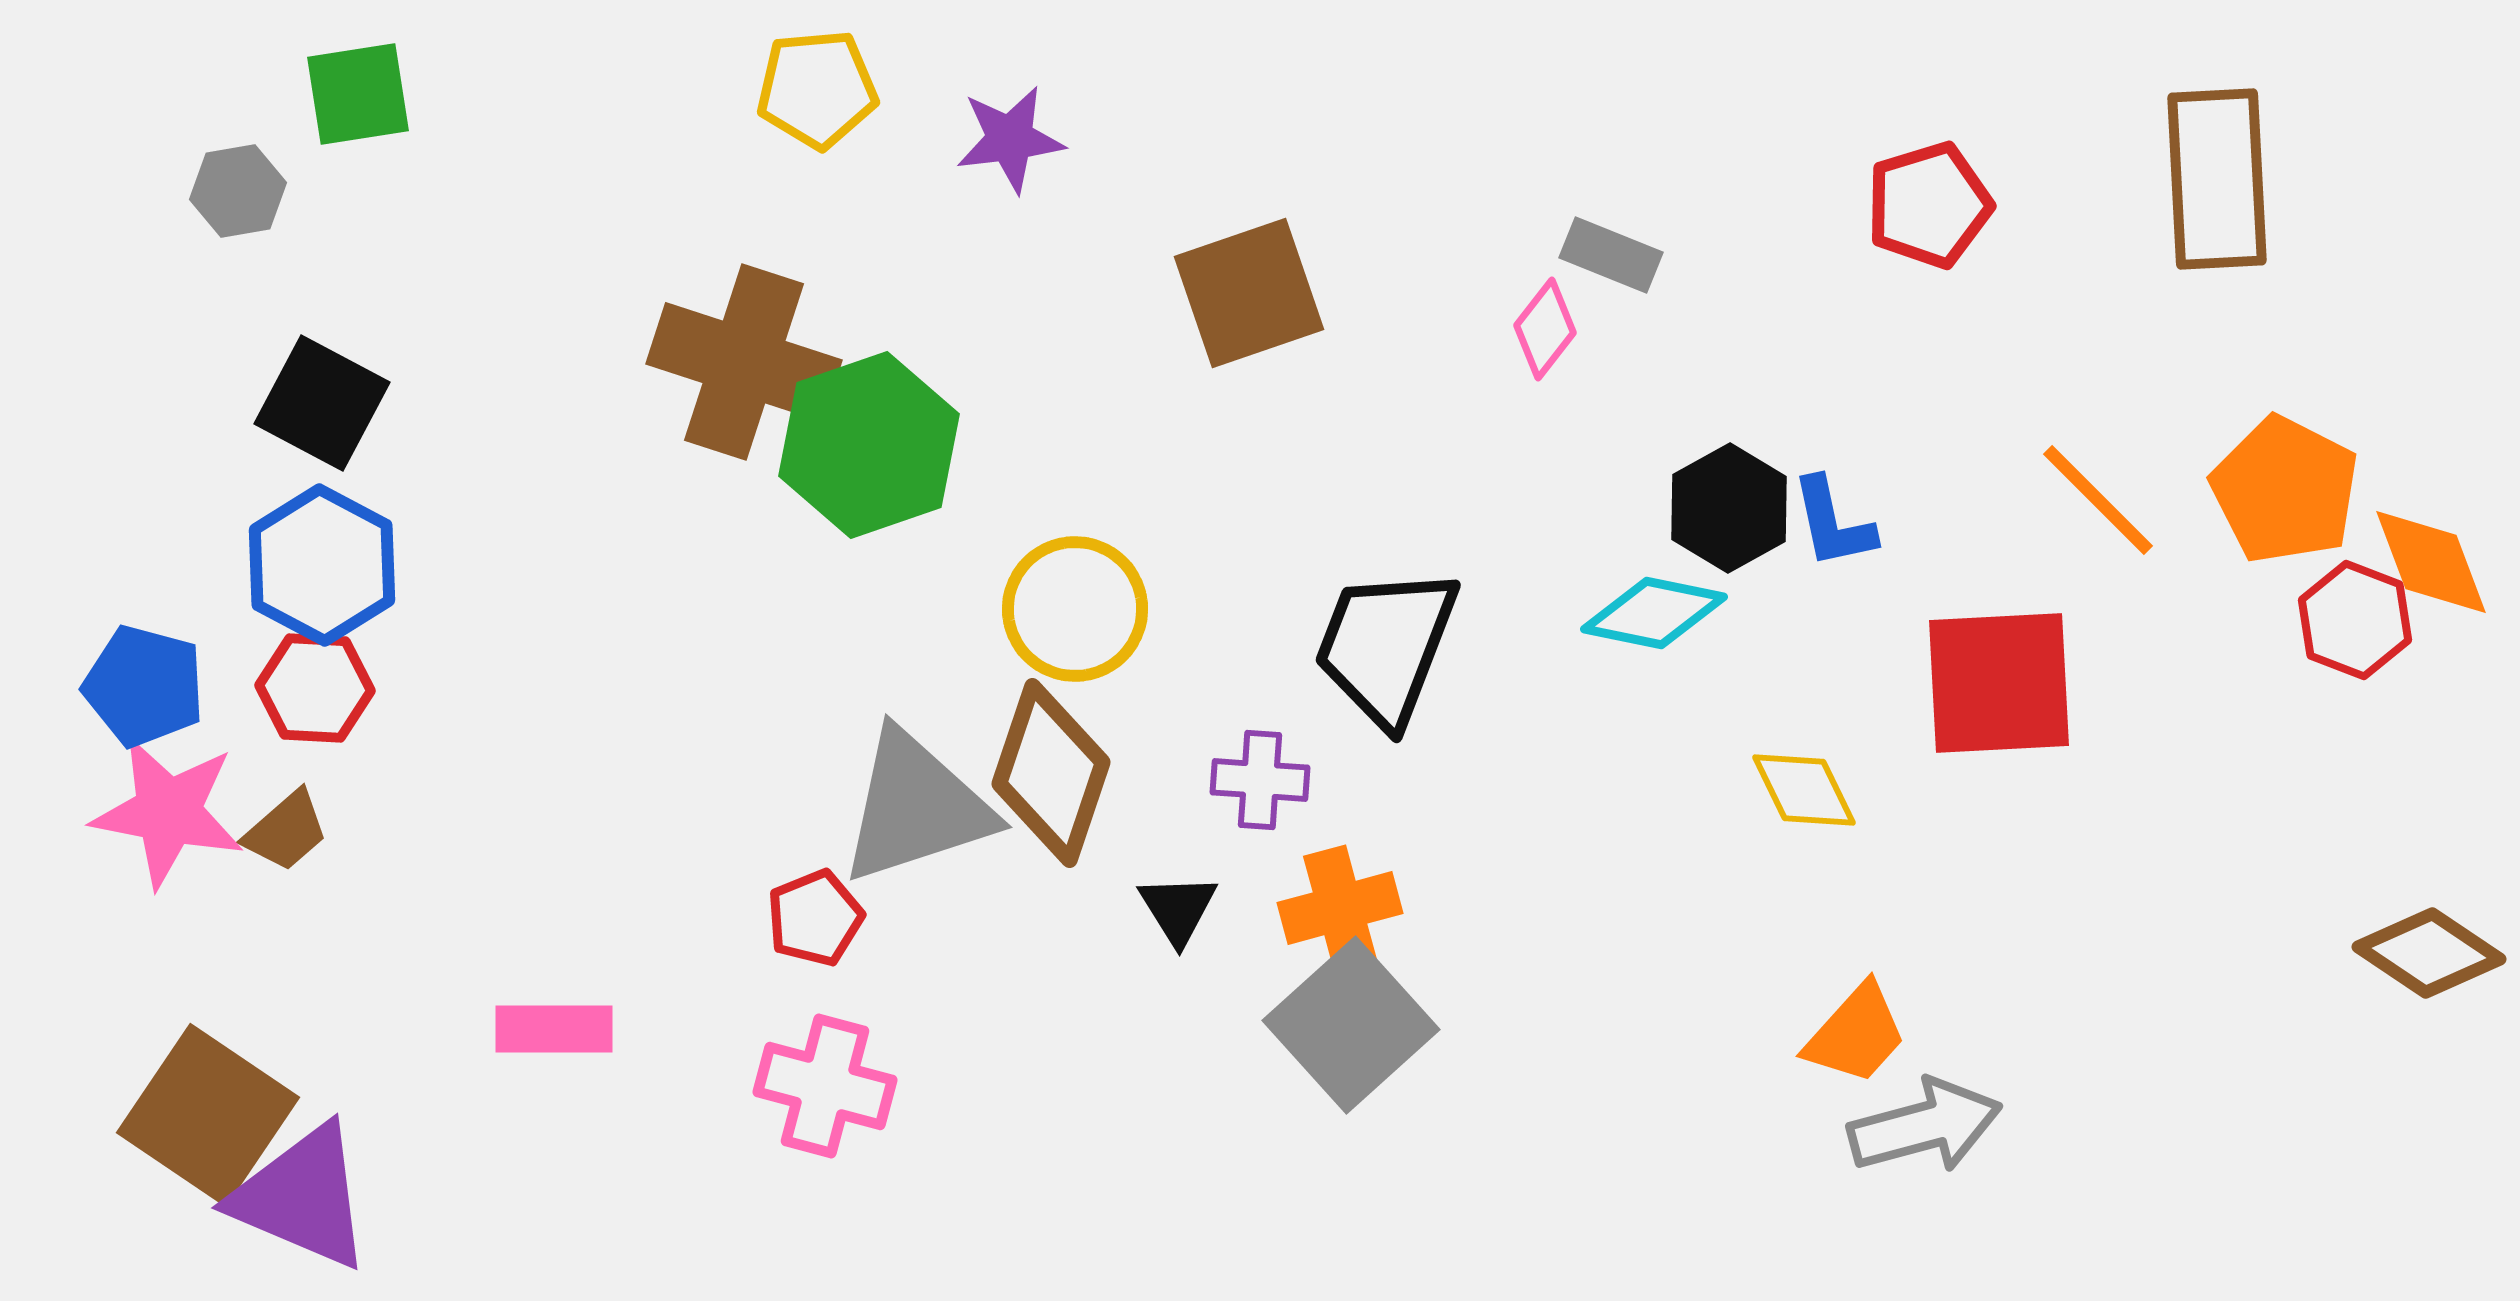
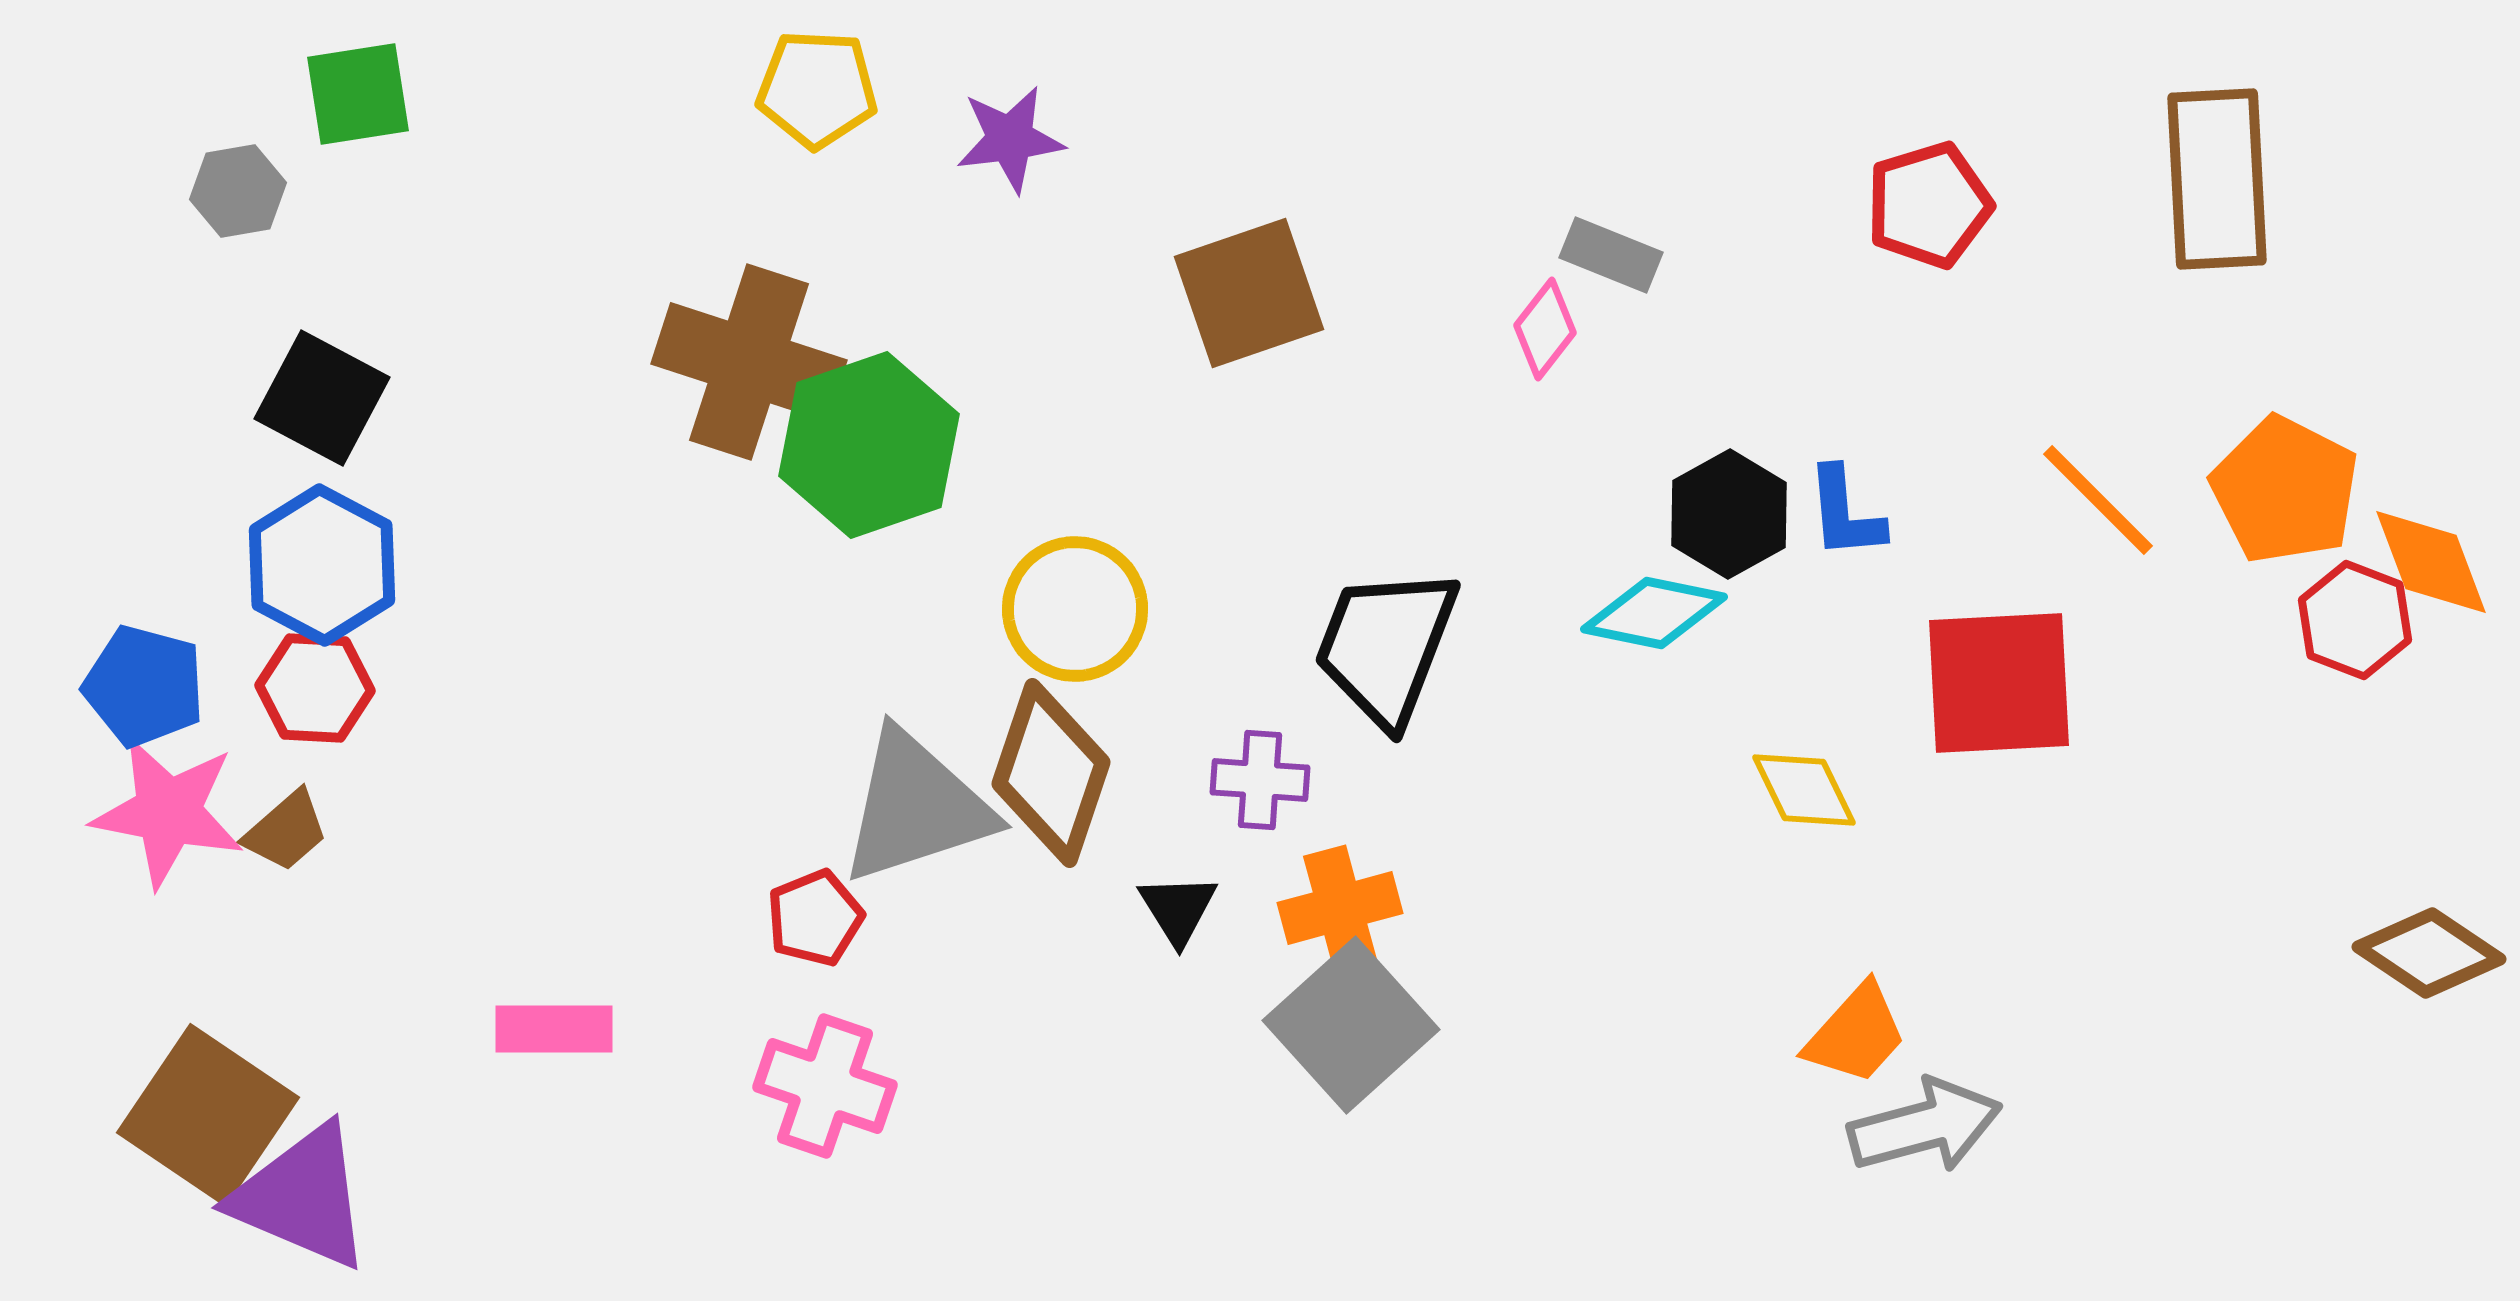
yellow pentagon at (817, 89): rotated 8 degrees clockwise
brown cross at (744, 362): moved 5 px right
black square at (322, 403): moved 5 px up
black hexagon at (1729, 508): moved 6 px down
blue L-shape at (1833, 523): moved 12 px right, 10 px up; rotated 7 degrees clockwise
pink cross at (825, 1086): rotated 4 degrees clockwise
